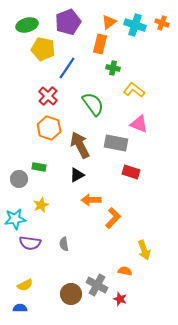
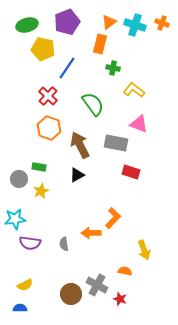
purple pentagon: moved 1 px left
orange arrow: moved 33 px down
yellow star: moved 14 px up
